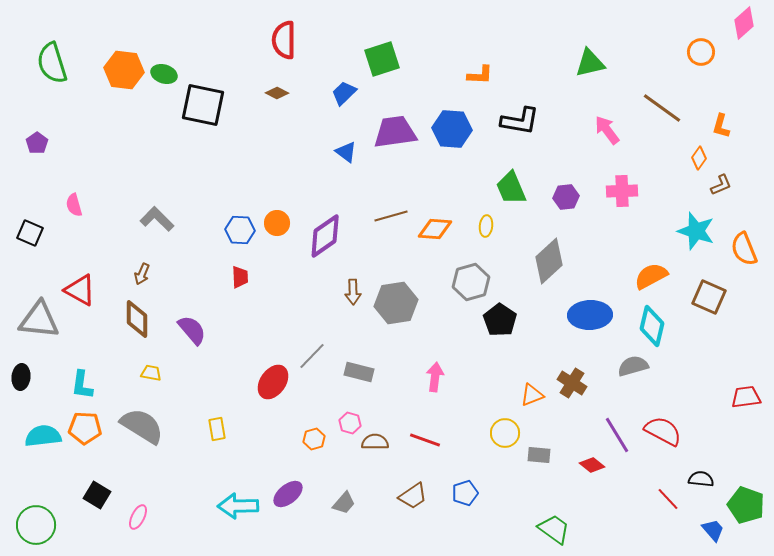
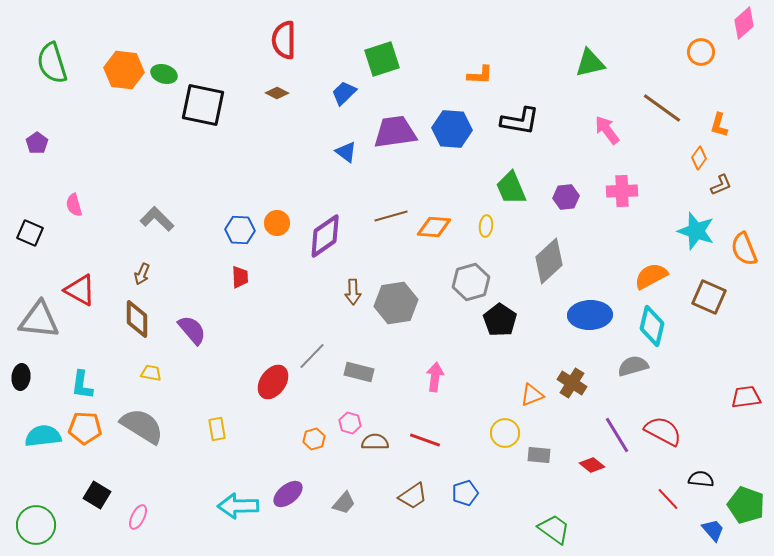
orange L-shape at (721, 126): moved 2 px left, 1 px up
orange diamond at (435, 229): moved 1 px left, 2 px up
